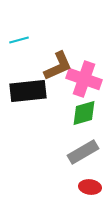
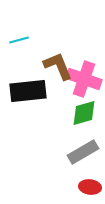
brown L-shape: rotated 88 degrees counterclockwise
